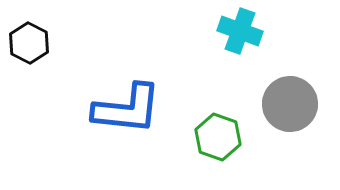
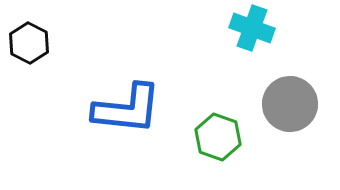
cyan cross: moved 12 px right, 3 px up
